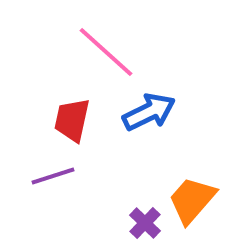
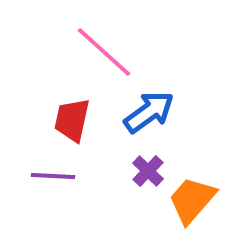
pink line: moved 2 px left
blue arrow: rotated 10 degrees counterclockwise
purple line: rotated 21 degrees clockwise
purple cross: moved 3 px right, 52 px up
